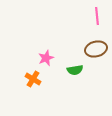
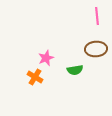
brown ellipse: rotated 10 degrees clockwise
orange cross: moved 2 px right, 2 px up
